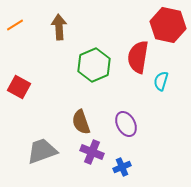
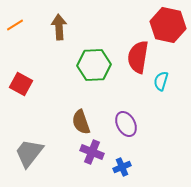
green hexagon: rotated 20 degrees clockwise
red square: moved 2 px right, 3 px up
gray trapezoid: moved 13 px left, 2 px down; rotated 32 degrees counterclockwise
